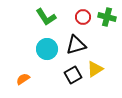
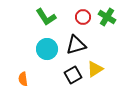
green cross: rotated 18 degrees clockwise
orange semicircle: rotated 64 degrees counterclockwise
